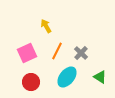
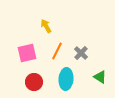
pink square: rotated 12 degrees clockwise
cyan ellipse: moved 1 px left, 2 px down; rotated 35 degrees counterclockwise
red circle: moved 3 px right
